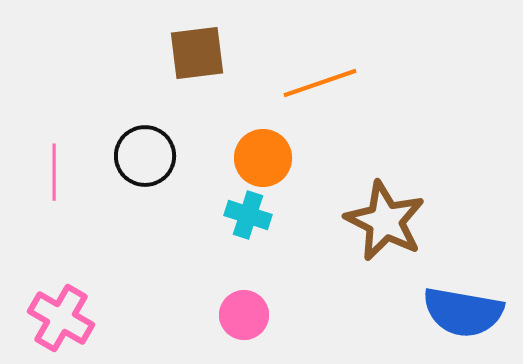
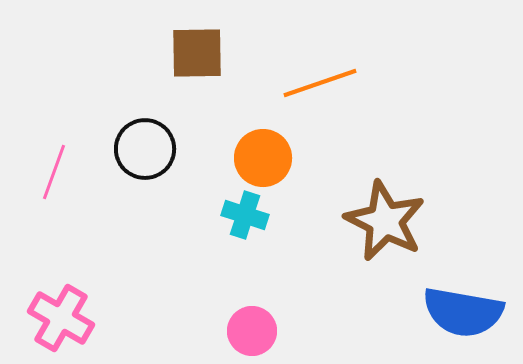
brown square: rotated 6 degrees clockwise
black circle: moved 7 px up
pink line: rotated 20 degrees clockwise
cyan cross: moved 3 px left
pink circle: moved 8 px right, 16 px down
